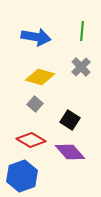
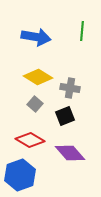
gray cross: moved 11 px left, 21 px down; rotated 36 degrees counterclockwise
yellow diamond: moved 2 px left; rotated 16 degrees clockwise
black square: moved 5 px left, 4 px up; rotated 36 degrees clockwise
red diamond: moved 1 px left
purple diamond: moved 1 px down
blue hexagon: moved 2 px left, 1 px up
